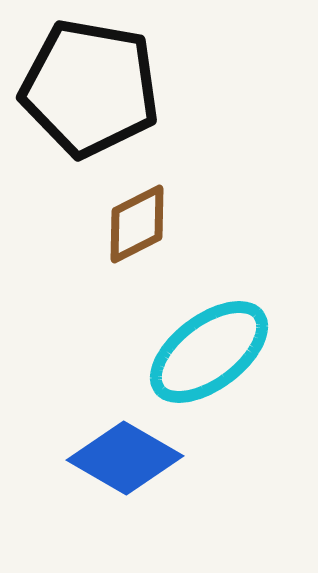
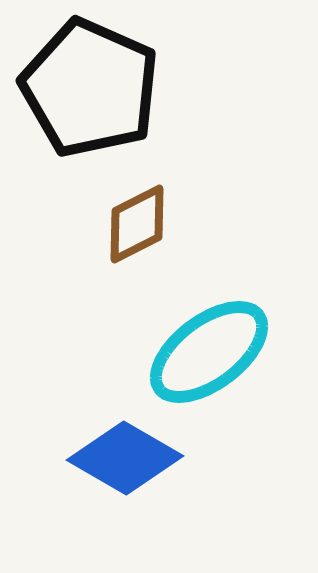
black pentagon: rotated 14 degrees clockwise
